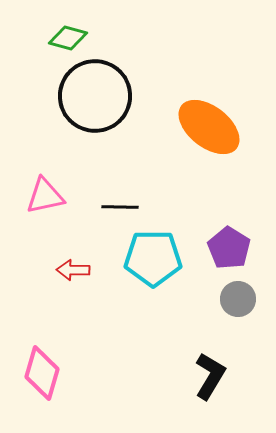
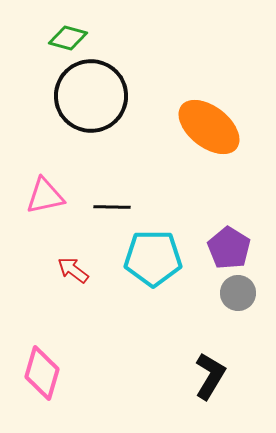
black circle: moved 4 px left
black line: moved 8 px left
red arrow: rotated 36 degrees clockwise
gray circle: moved 6 px up
